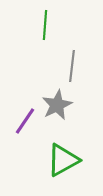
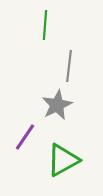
gray line: moved 3 px left
purple line: moved 16 px down
